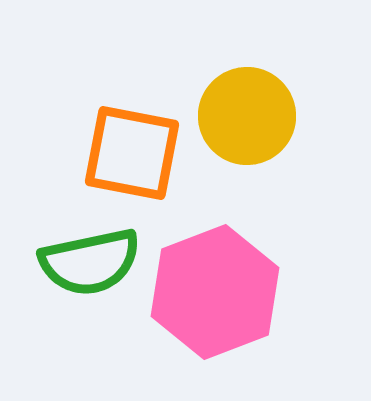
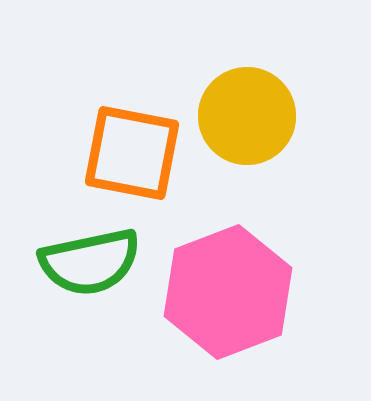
pink hexagon: moved 13 px right
